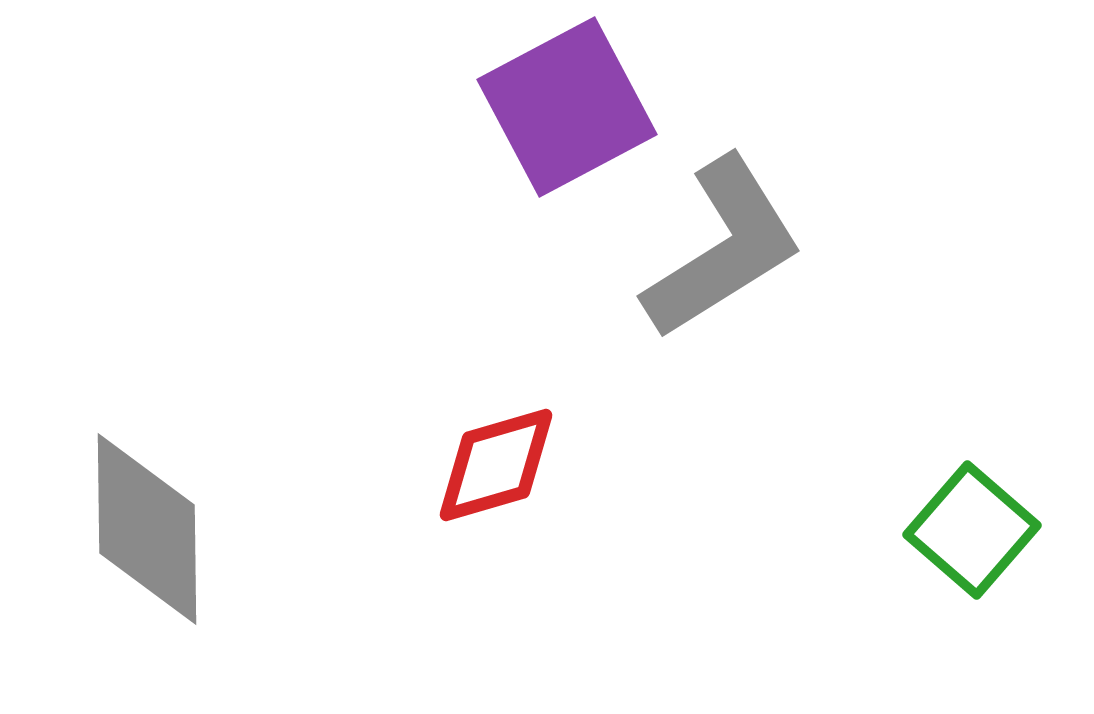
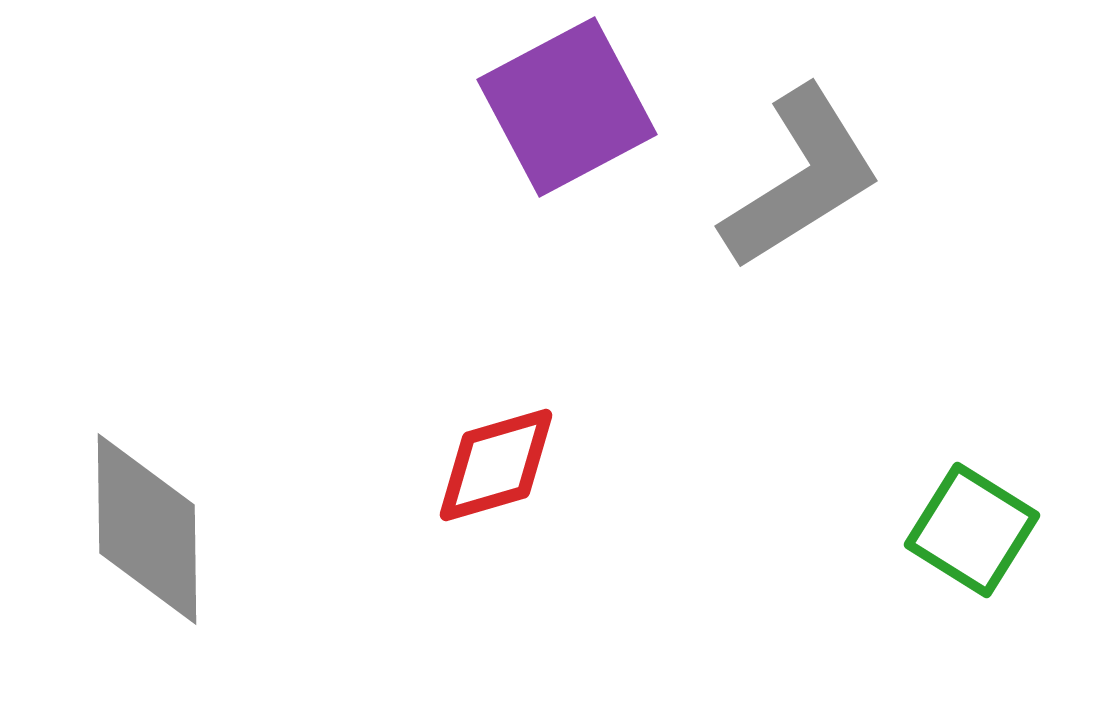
gray L-shape: moved 78 px right, 70 px up
green square: rotated 9 degrees counterclockwise
